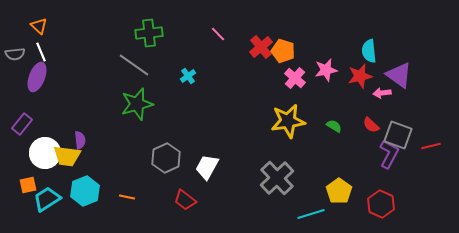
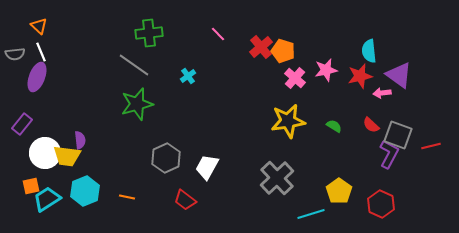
orange square: moved 3 px right, 1 px down
